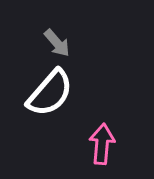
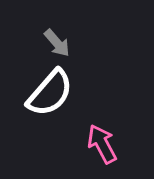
pink arrow: rotated 33 degrees counterclockwise
